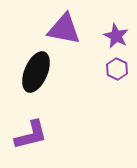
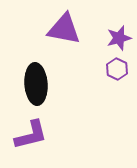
purple star: moved 3 px right, 2 px down; rotated 30 degrees clockwise
black ellipse: moved 12 px down; rotated 27 degrees counterclockwise
